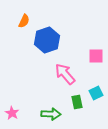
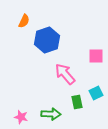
pink star: moved 9 px right, 4 px down; rotated 16 degrees counterclockwise
